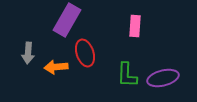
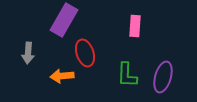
purple rectangle: moved 3 px left
orange arrow: moved 6 px right, 9 px down
purple ellipse: moved 1 px up; rotated 60 degrees counterclockwise
